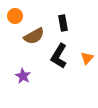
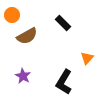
orange circle: moved 3 px left, 1 px up
black rectangle: rotated 35 degrees counterclockwise
brown semicircle: moved 7 px left
black L-shape: moved 5 px right, 26 px down
